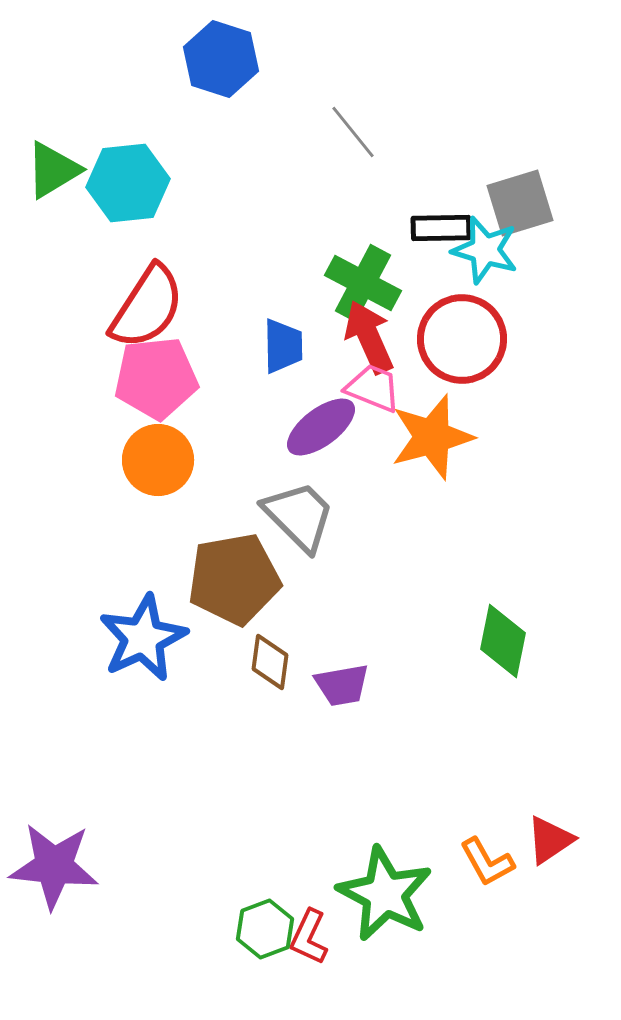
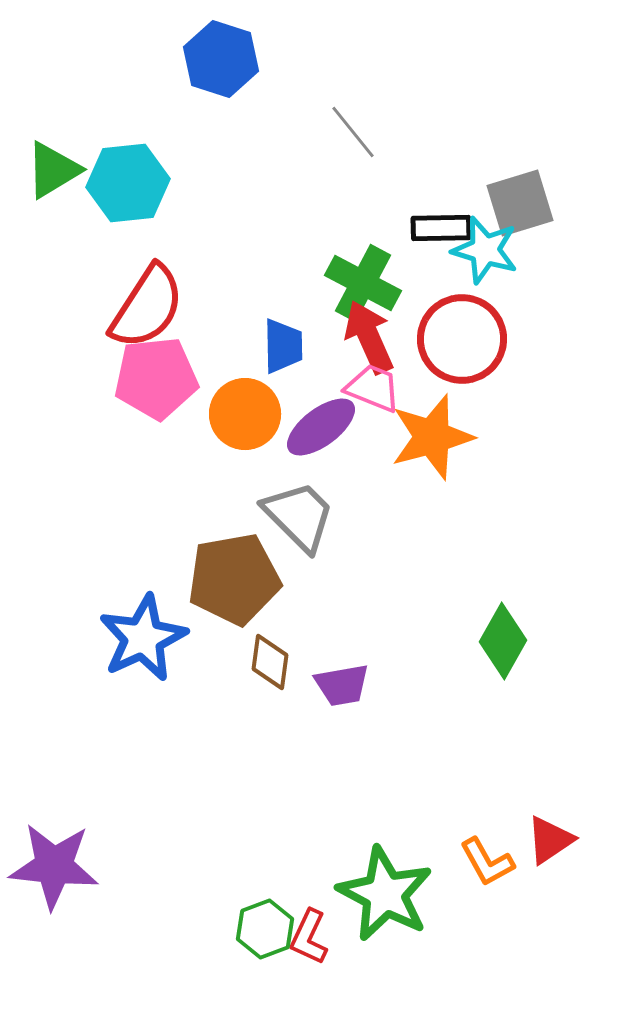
orange circle: moved 87 px right, 46 px up
green diamond: rotated 18 degrees clockwise
